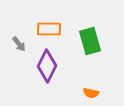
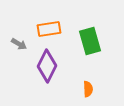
orange rectangle: rotated 10 degrees counterclockwise
gray arrow: rotated 21 degrees counterclockwise
orange semicircle: moved 3 px left, 4 px up; rotated 105 degrees counterclockwise
